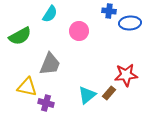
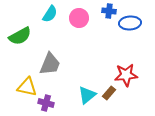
pink circle: moved 13 px up
